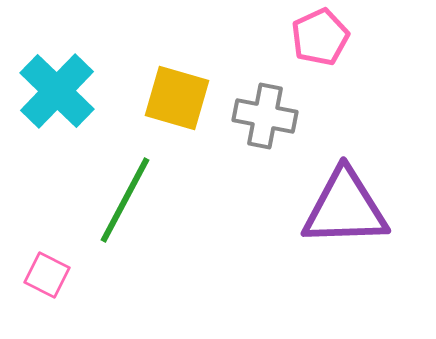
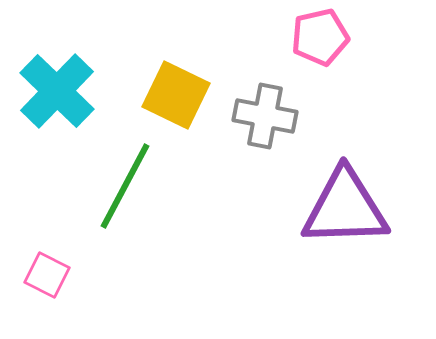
pink pentagon: rotated 12 degrees clockwise
yellow square: moved 1 px left, 3 px up; rotated 10 degrees clockwise
green line: moved 14 px up
